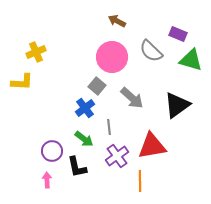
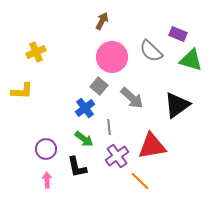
brown arrow: moved 15 px left; rotated 90 degrees clockwise
yellow L-shape: moved 9 px down
gray square: moved 2 px right
purple circle: moved 6 px left, 2 px up
orange line: rotated 45 degrees counterclockwise
